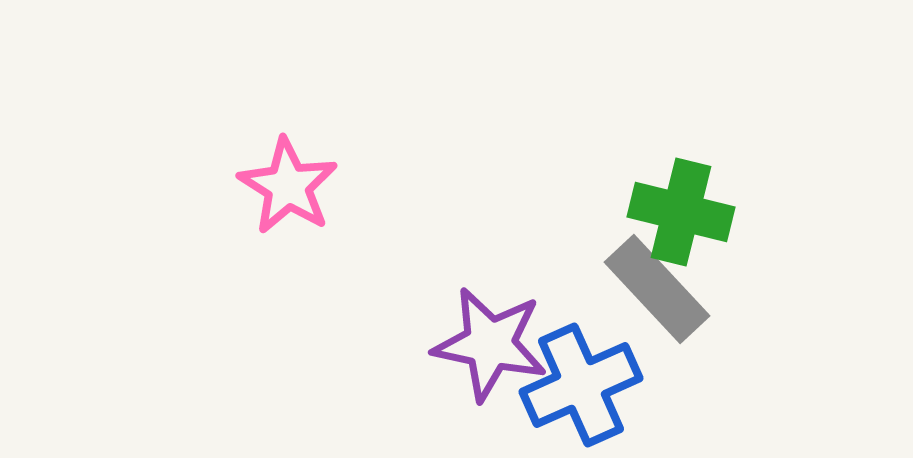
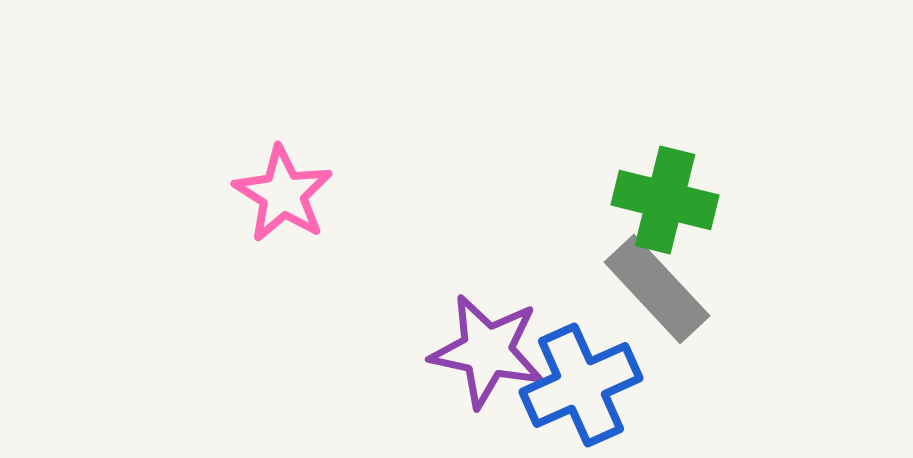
pink star: moved 5 px left, 8 px down
green cross: moved 16 px left, 12 px up
purple star: moved 3 px left, 7 px down
